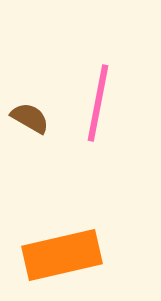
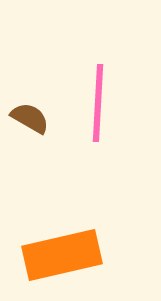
pink line: rotated 8 degrees counterclockwise
